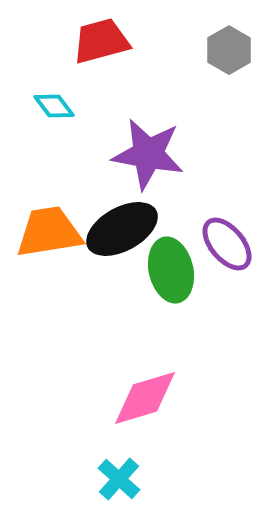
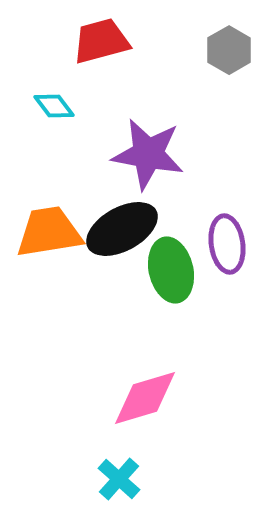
purple ellipse: rotated 32 degrees clockwise
